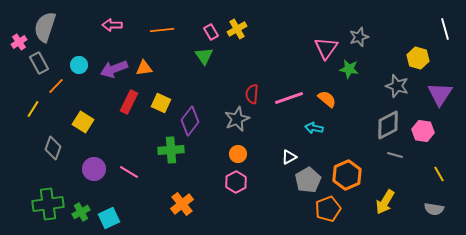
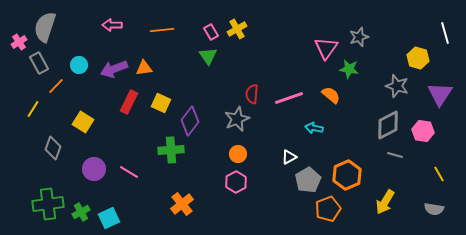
white line at (445, 29): moved 4 px down
green triangle at (204, 56): moved 4 px right
orange semicircle at (327, 99): moved 4 px right, 4 px up
